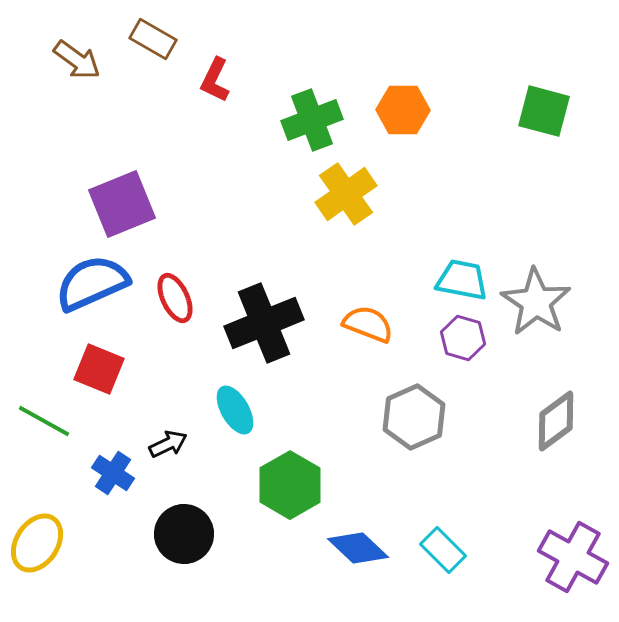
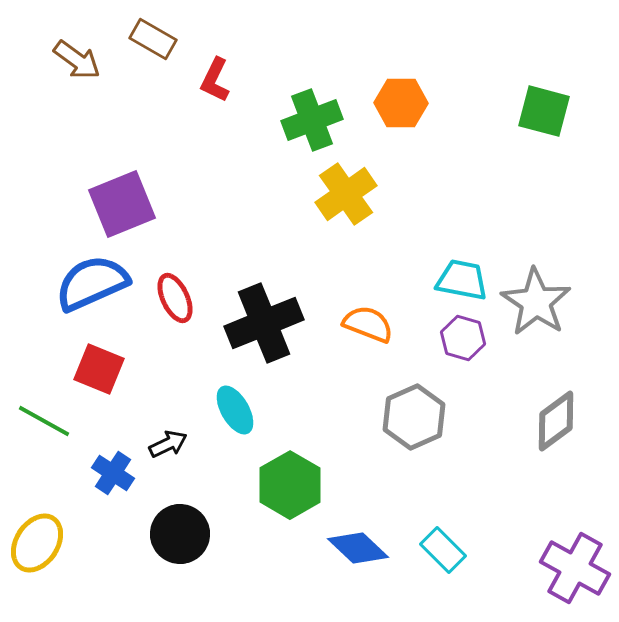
orange hexagon: moved 2 px left, 7 px up
black circle: moved 4 px left
purple cross: moved 2 px right, 11 px down
